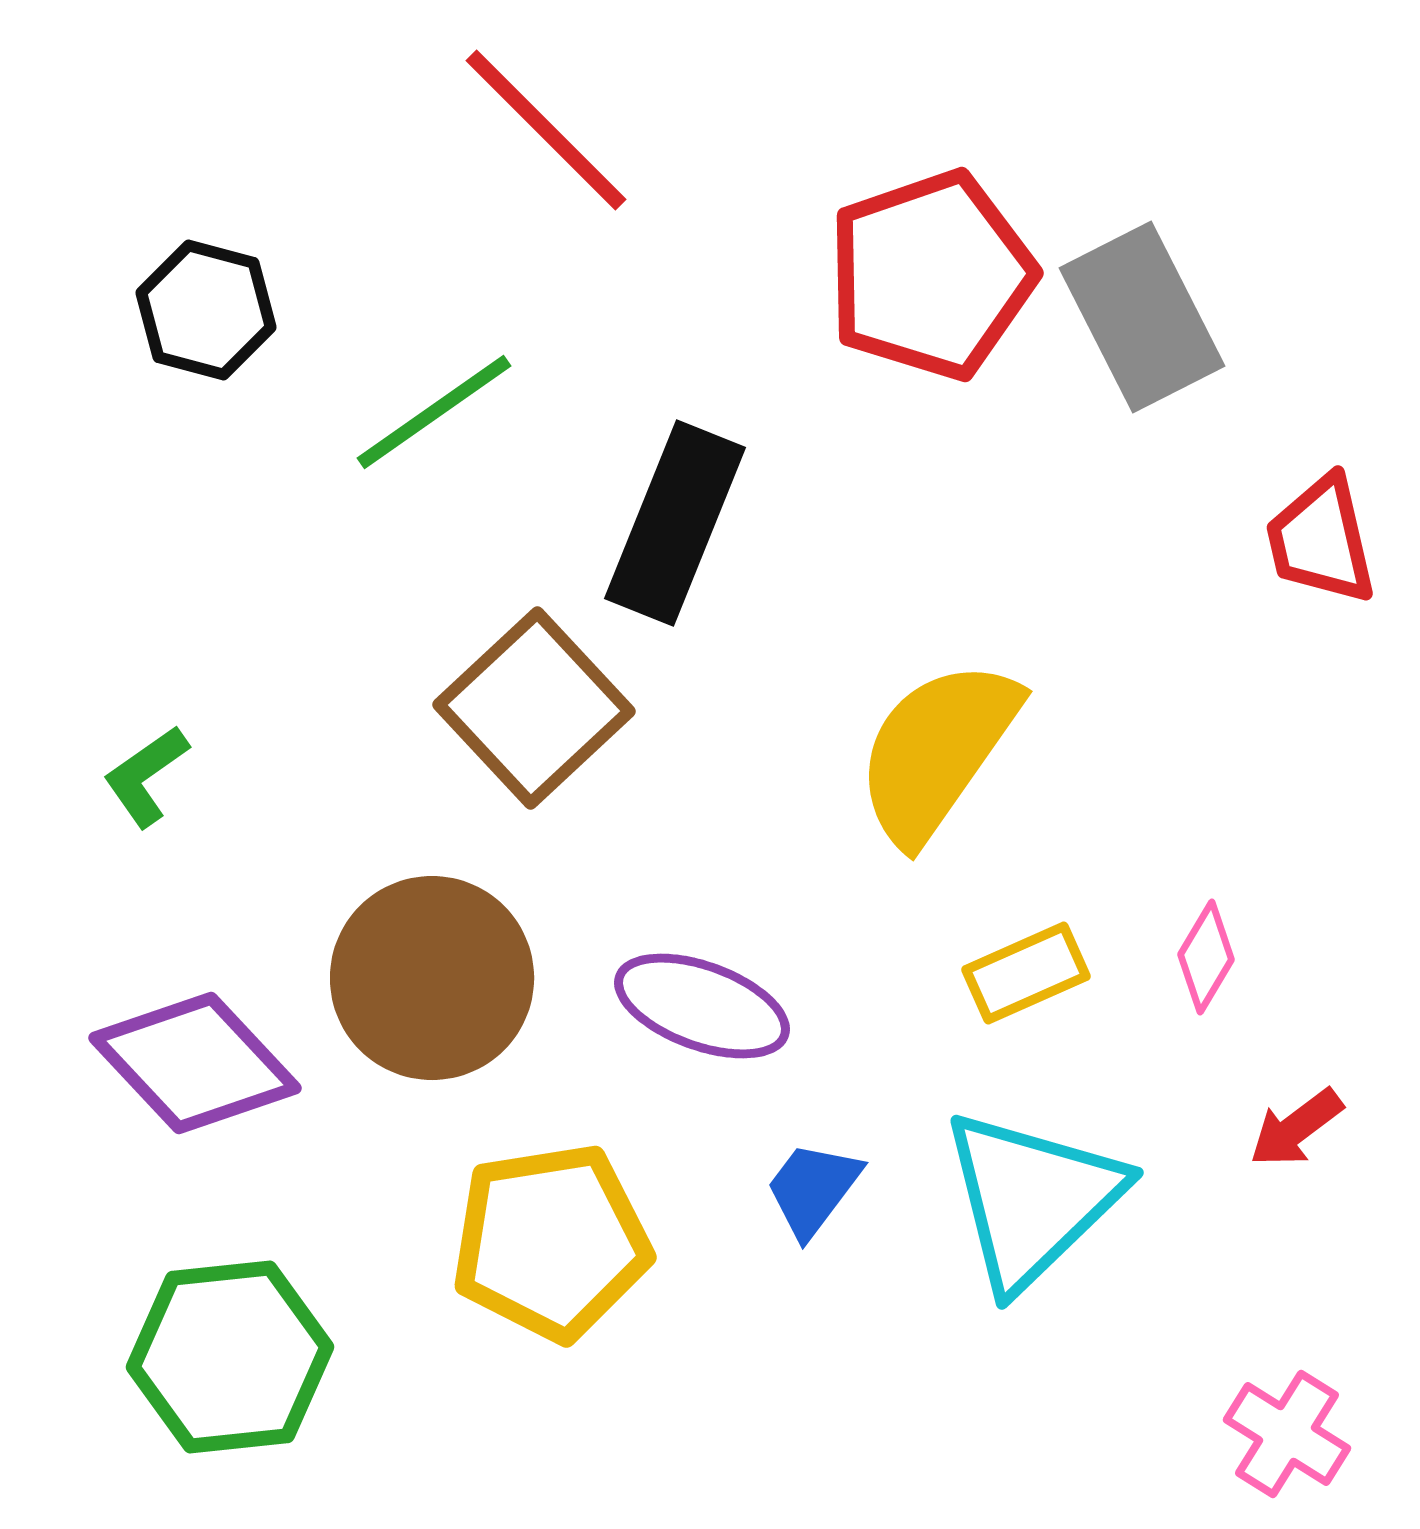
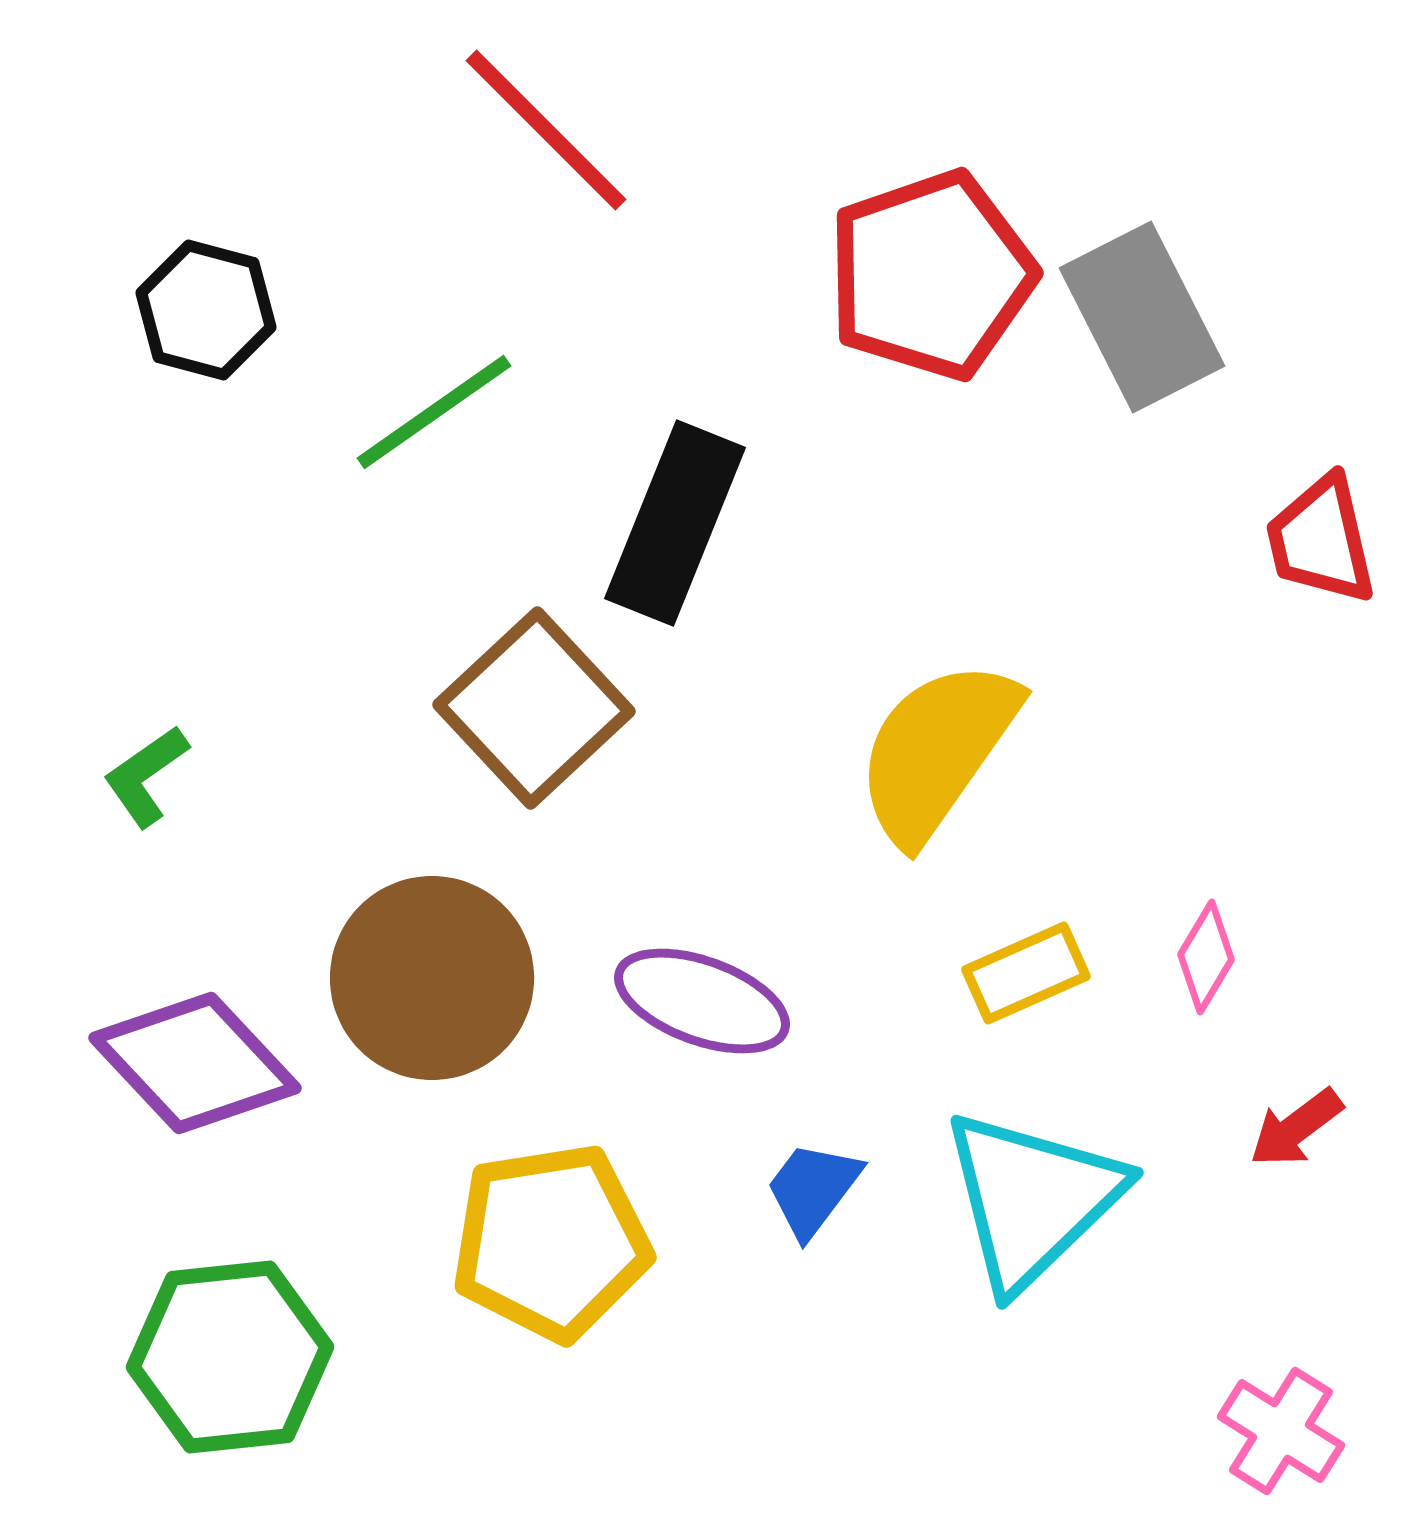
purple ellipse: moved 5 px up
pink cross: moved 6 px left, 3 px up
